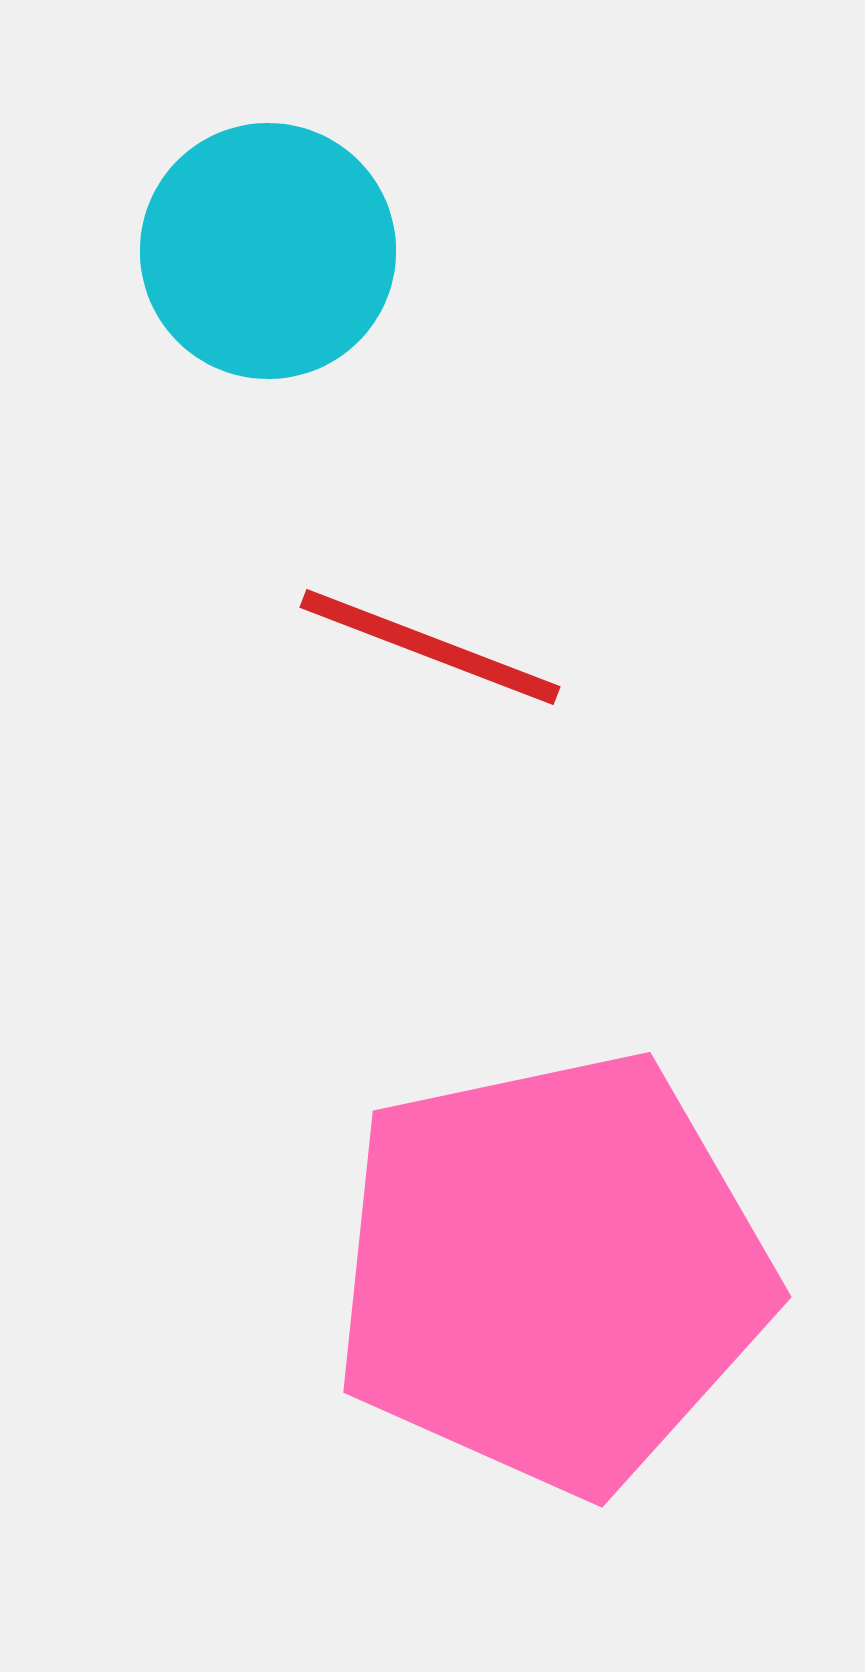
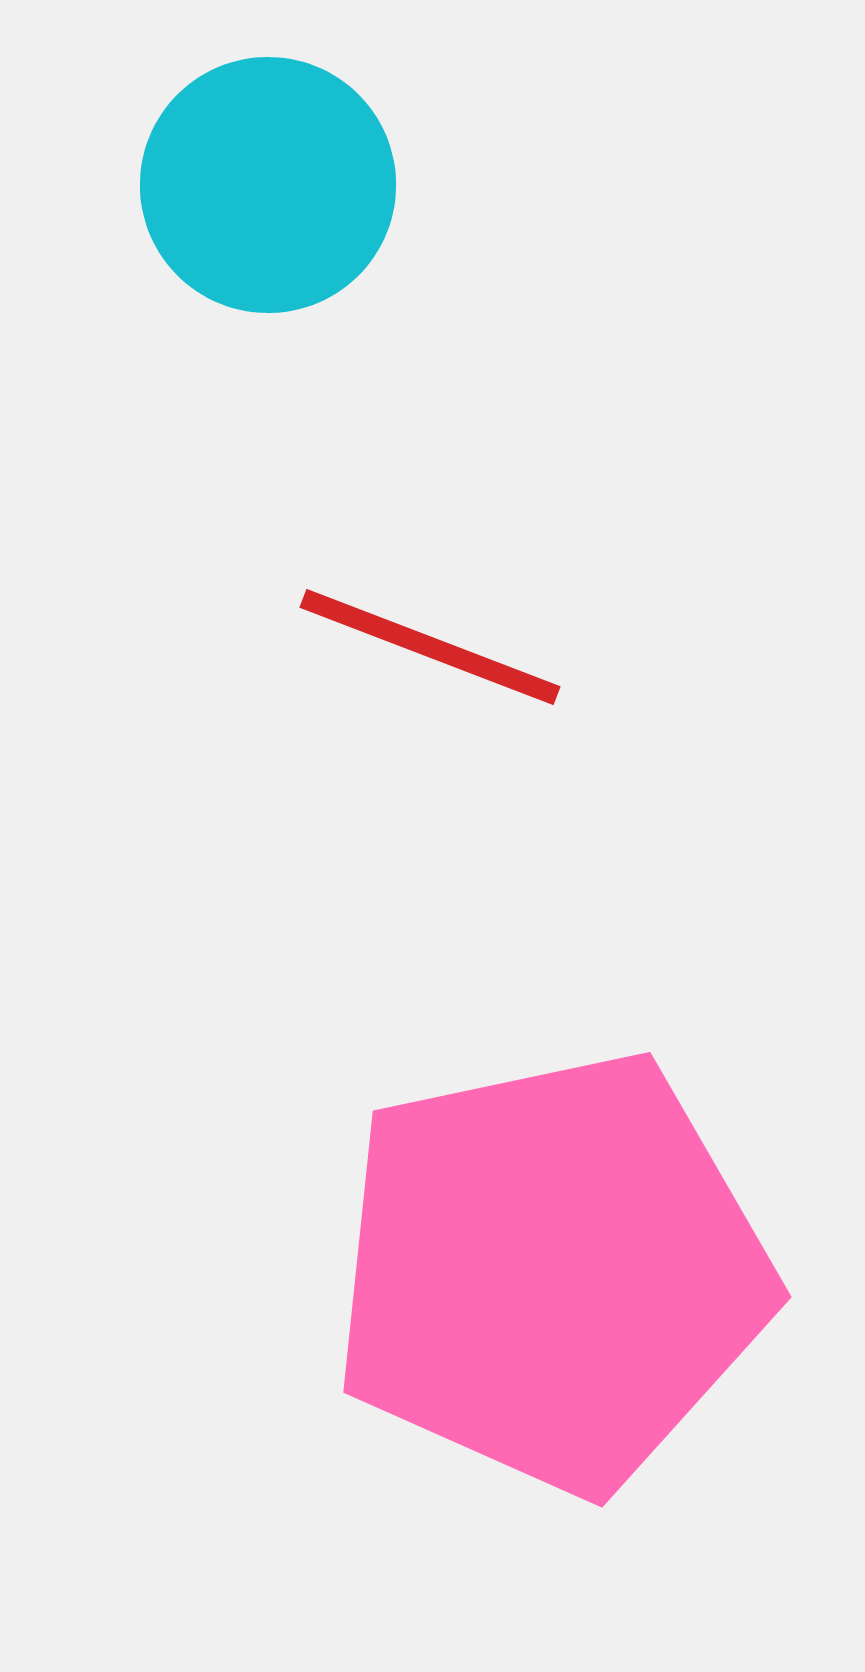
cyan circle: moved 66 px up
